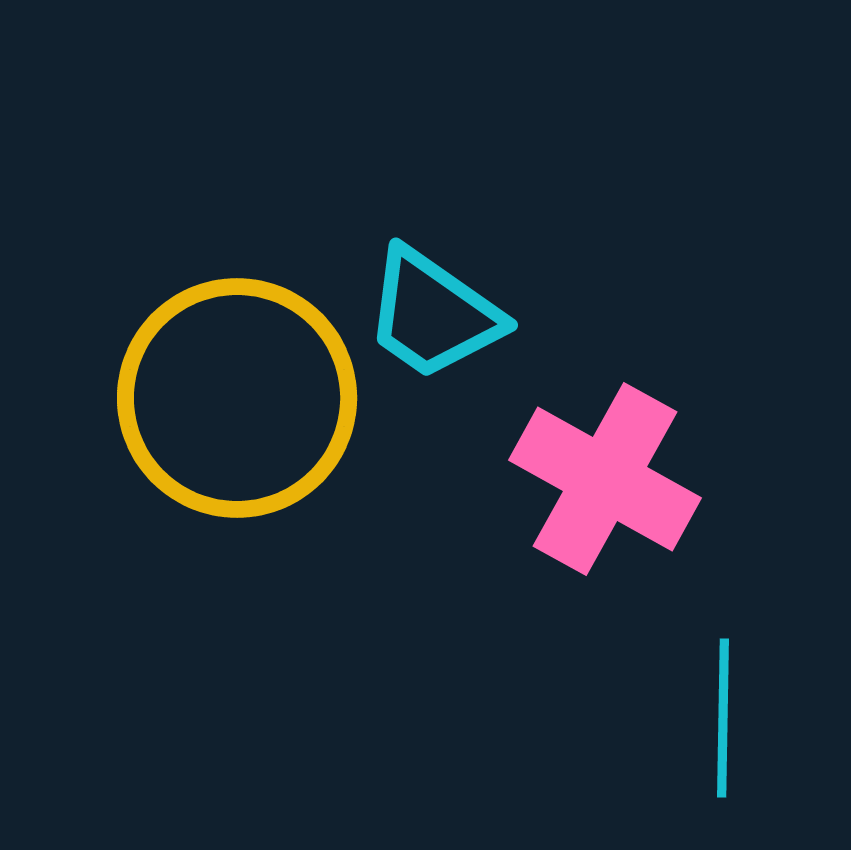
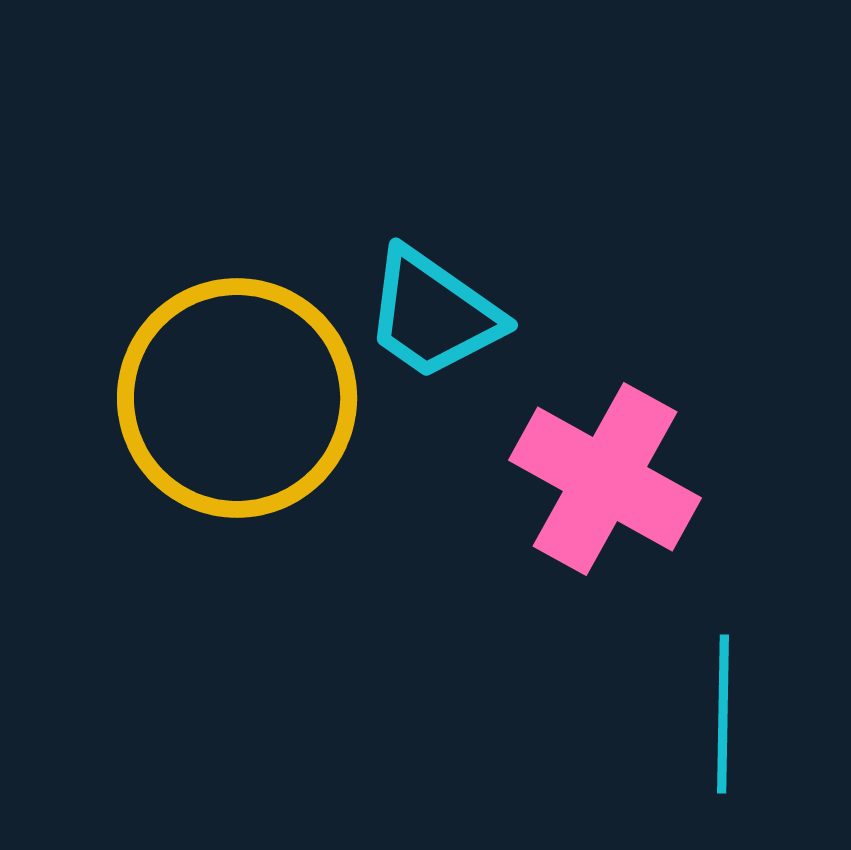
cyan line: moved 4 px up
